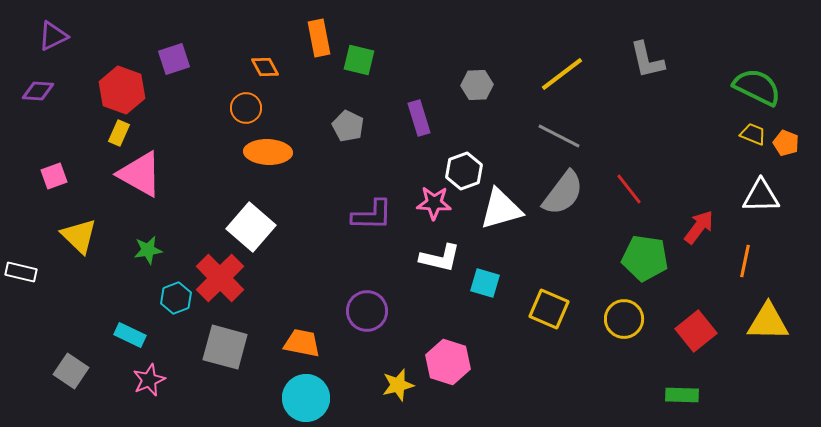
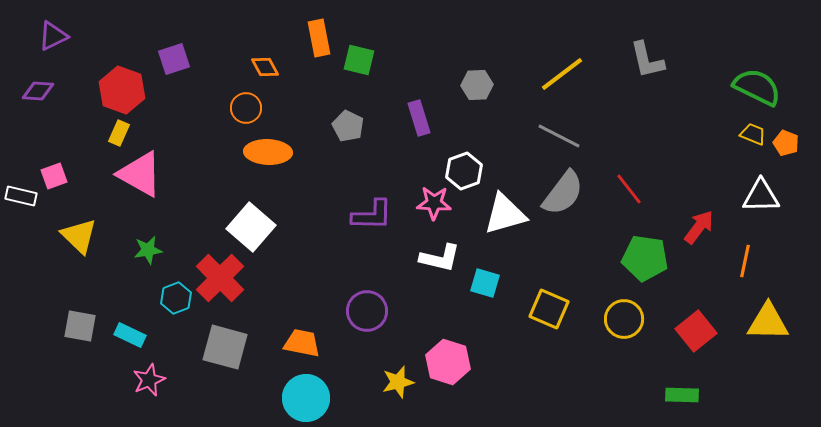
white triangle at (501, 209): moved 4 px right, 5 px down
white rectangle at (21, 272): moved 76 px up
gray square at (71, 371): moved 9 px right, 45 px up; rotated 24 degrees counterclockwise
yellow star at (398, 385): moved 3 px up
